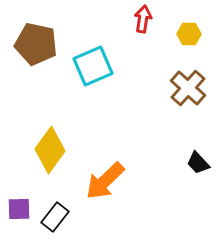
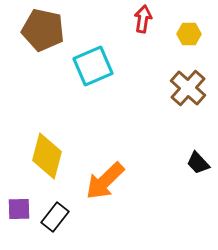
brown pentagon: moved 7 px right, 14 px up
yellow diamond: moved 3 px left, 6 px down; rotated 21 degrees counterclockwise
